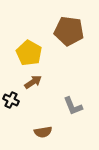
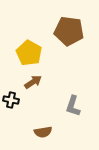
black cross: rotated 14 degrees counterclockwise
gray L-shape: rotated 40 degrees clockwise
